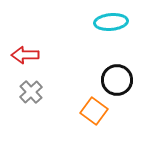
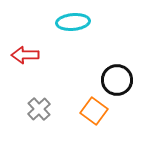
cyan ellipse: moved 38 px left
gray cross: moved 8 px right, 17 px down
